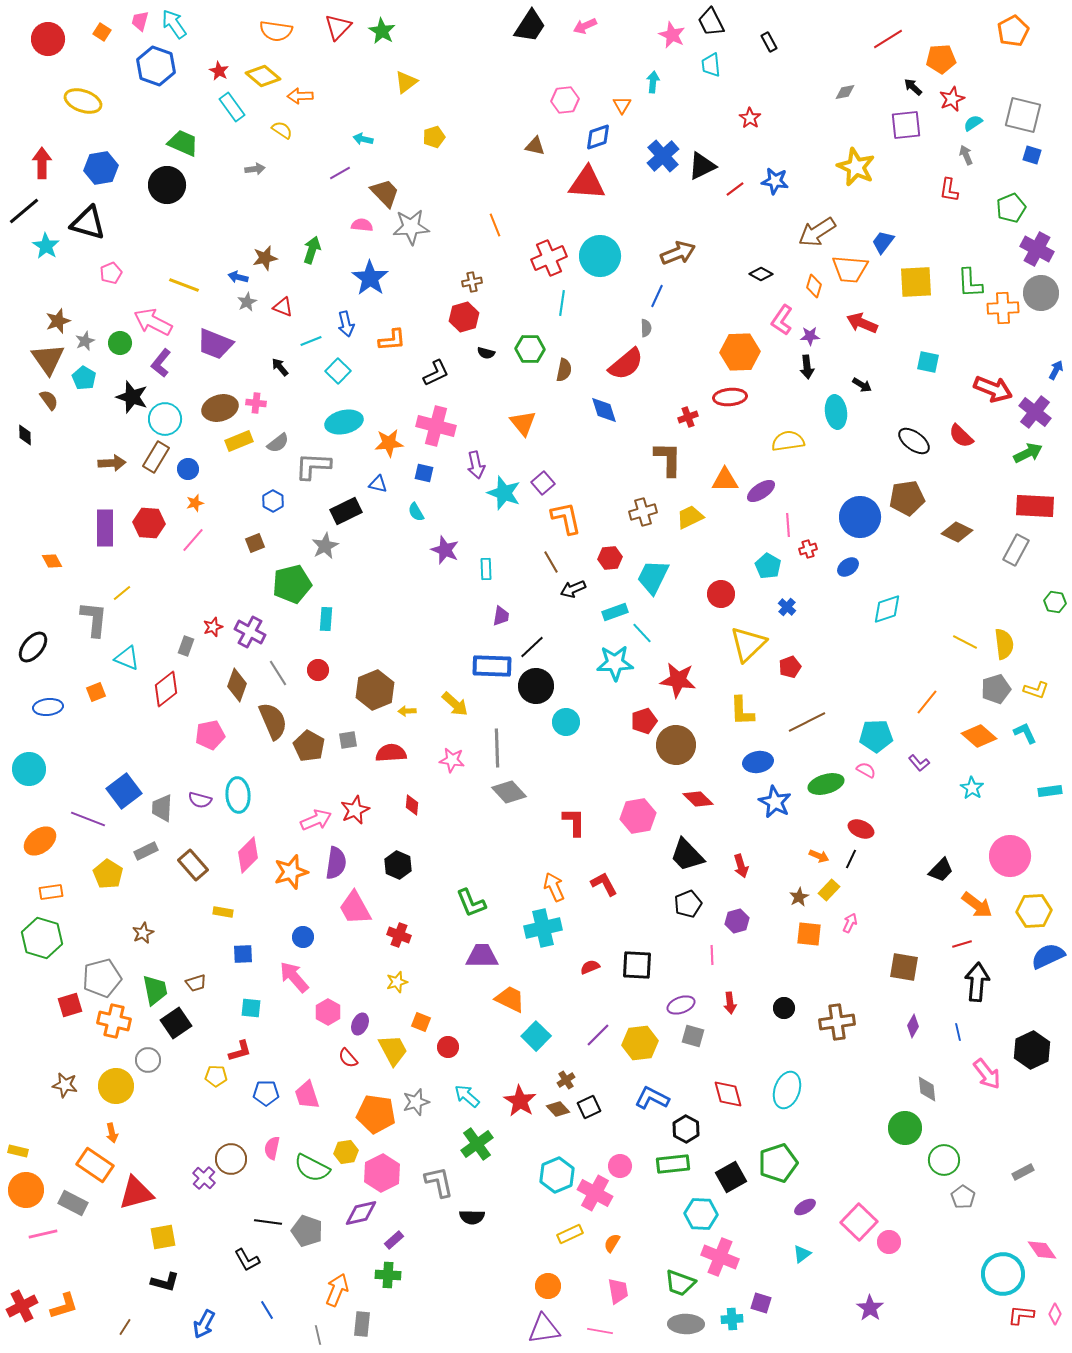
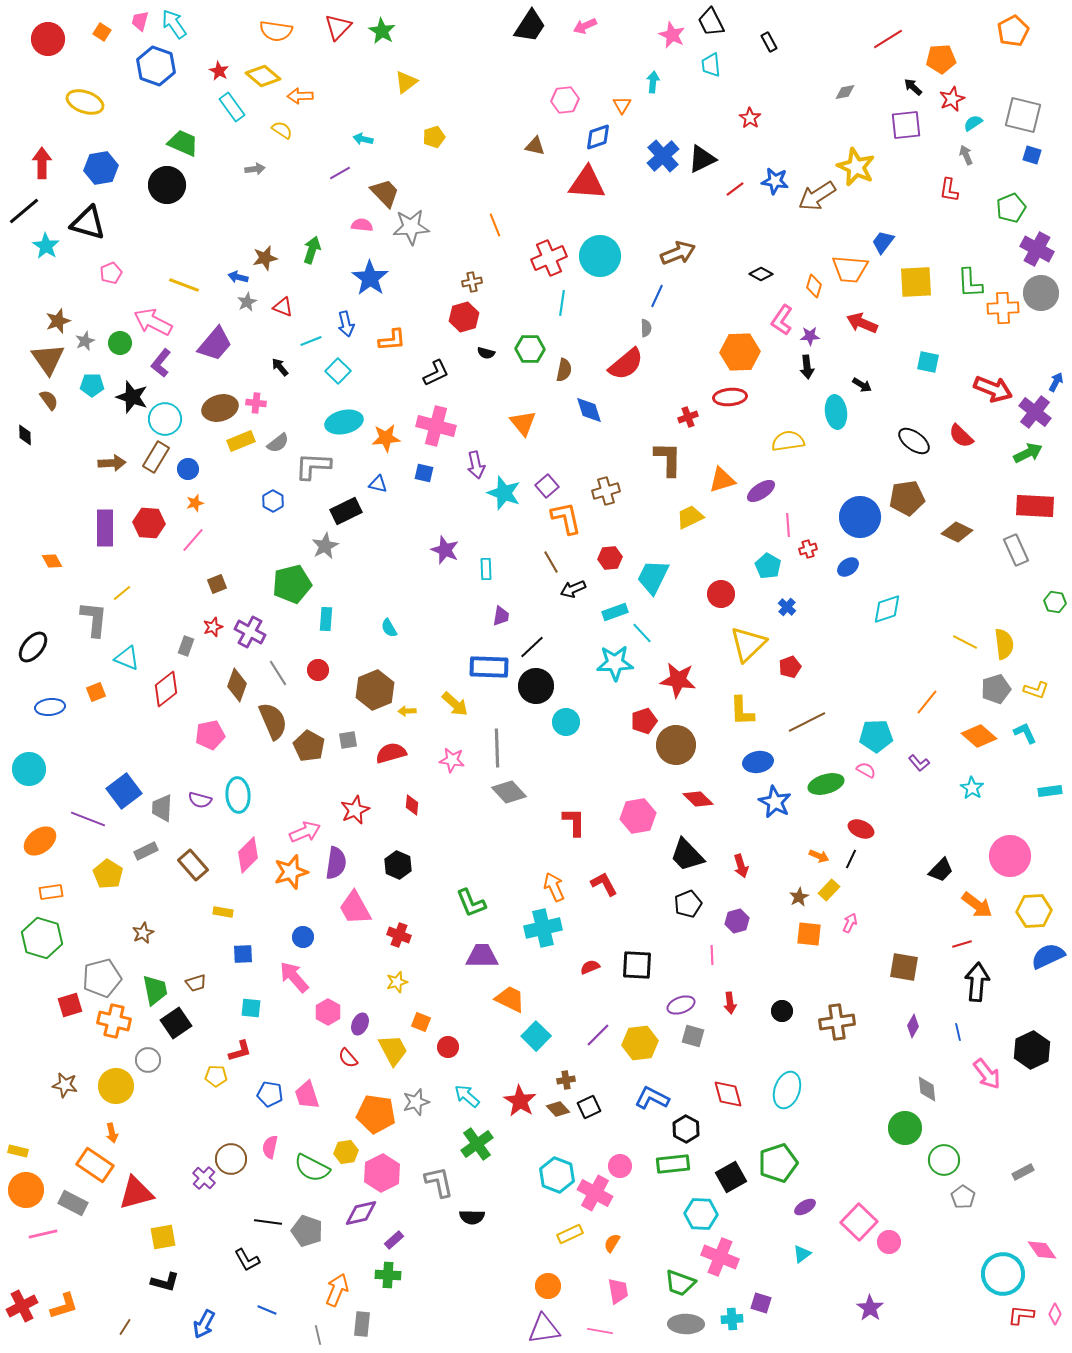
yellow ellipse at (83, 101): moved 2 px right, 1 px down
black triangle at (702, 166): moved 7 px up
brown arrow at (817, 232): moved 36 px up
purple trapezoid at (215, 344): rotated 72 degrees counterclockwise
blue arrow at (1056, 370): moved 12 px down
cyan pentagon at (84, 378): moved 8 px right, 7 px down; rotated 30 degrees counterclockwise
blue diamond at (604, 410): moved 15 px left
yellow rectangle at (239, 441): moved 2 px right
orange star at (389, 443): moved 3 px left, 5 px up
orange triangle at (725, 480): moved 3 px left; rotated 16 degrees counterclockwise
purple square at (543, 483): moved 4 px right, 3 px down
cyan semicircle at (416, 512): moved 27 px left, 116 px down
brown cross at (643, 512): moved 37 px left, 21 px up
brown square at (255, 543): moved 38 px left, 41 px down
gray rectangle at (1016, 550): rotated 52 degrees counterclockwise
blue rectangle at (492, 666): moved 3 px left, 1 px down
blue ellipse at (48, 707): moved 2 px right
red semicircle at (391, 753): rotated 12 degrees counterclockwise
pink arrow at (316, 820): moved 11 px left, 12 px down
black circle at (784, 1008): moved 2 px left, 3 px down
brown cross at (566, 1080): rotated 24 degrees clockwise
blue pentagon at (266, 1093): moved 4 px right, 1 px down; rotated 10 degrees clockwise
pink semicircle at (272, 1148): moved 2 px left, 1 px up
cyan hexagon at (557, 1175): rotated 16 degrees counterclockwise
blue line at (267, 1310): rotated 36 degrees counterclockwise
